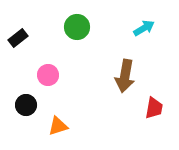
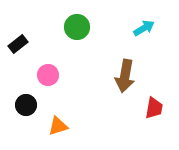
black rectangle: moved 6 px down
